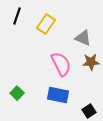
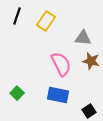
yellow rectangle: moved 3 px up
gray triangle: rotated 18 degrees counterclockwise
brown star: moved 1 px up; rotated 18 degrees clockwise
